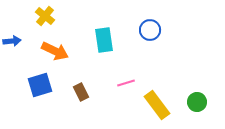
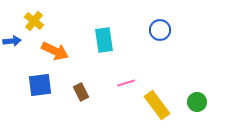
yellow cross: moved 11 px left, 5 px down
blue circle: moved 10 px right
blue square: rotated 10 degrees clockwise
